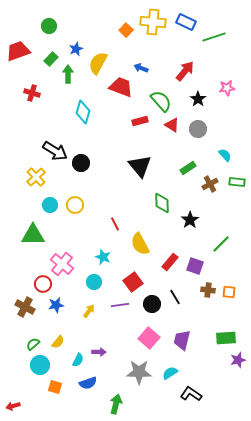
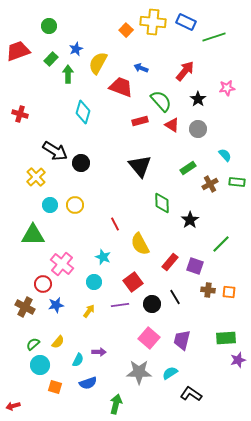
red cross at (32, 93): moved 12 px left, 21 px down
